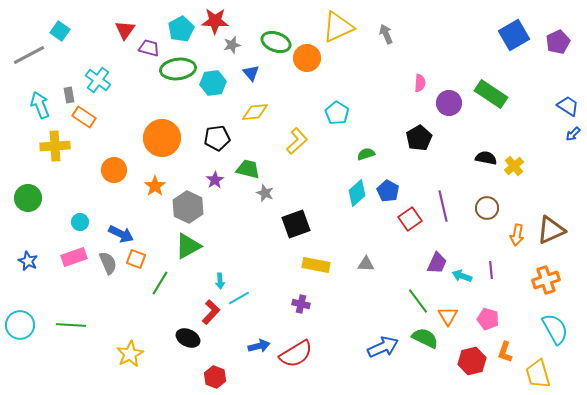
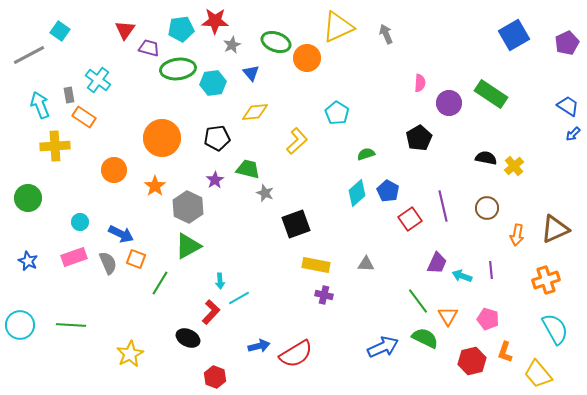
cyan pentagon at (181, 29): rotated 20 degrees clockwise
purple pentagon at (558, 42): moved 9 px right, 1 px down
gray star at (232, 45): rotated 12 degrees counterclockwise
brown triangle at (551, 230): moved 4 px right, 1 px up
purple cross at (301, 304): moved 23 px right, 9 px up
yellow trapezoid at (538, 374): rotated 24 degrees counterclockwise
